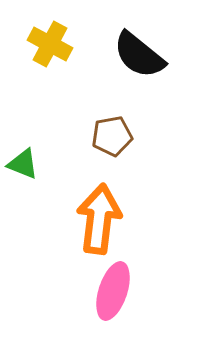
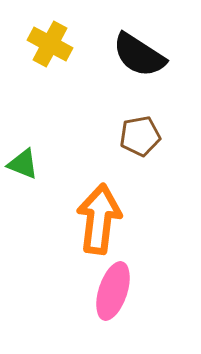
black semicircle: rotated 6 degrees counterclockwise
brown pentagon: moved 28 px right
